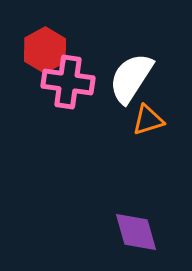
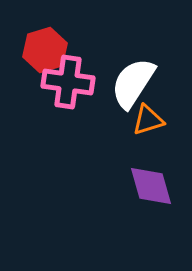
red hexagon: rotated 12 degrees clockwise
white semicircle: moved 2 px right, 5 px down
purple diamond: moved 15 px right, 46 px up
